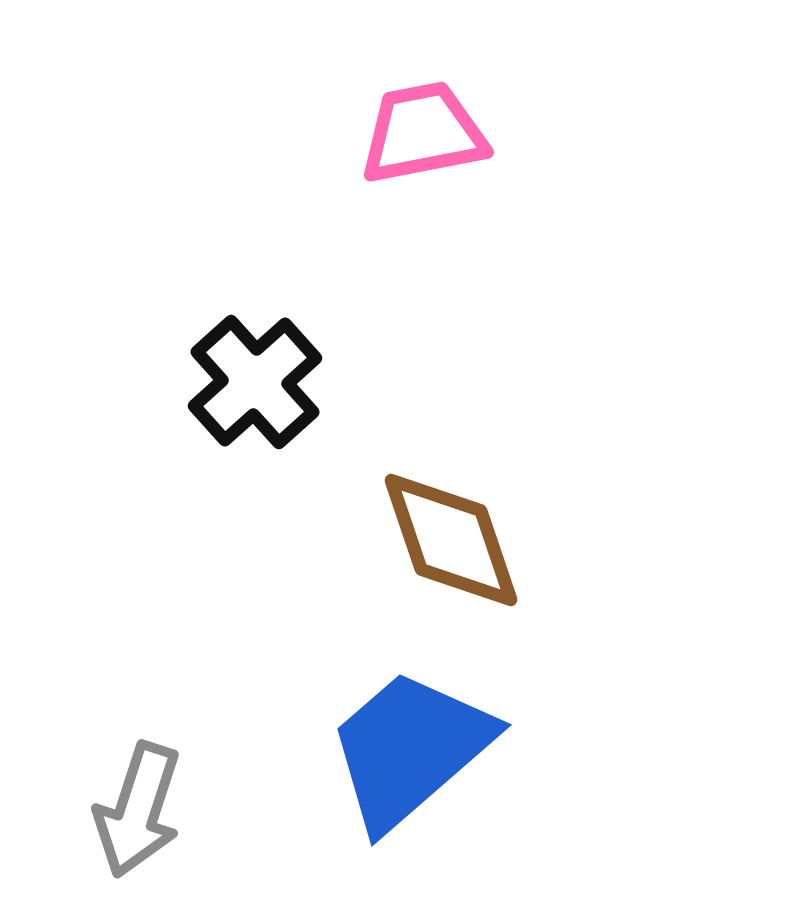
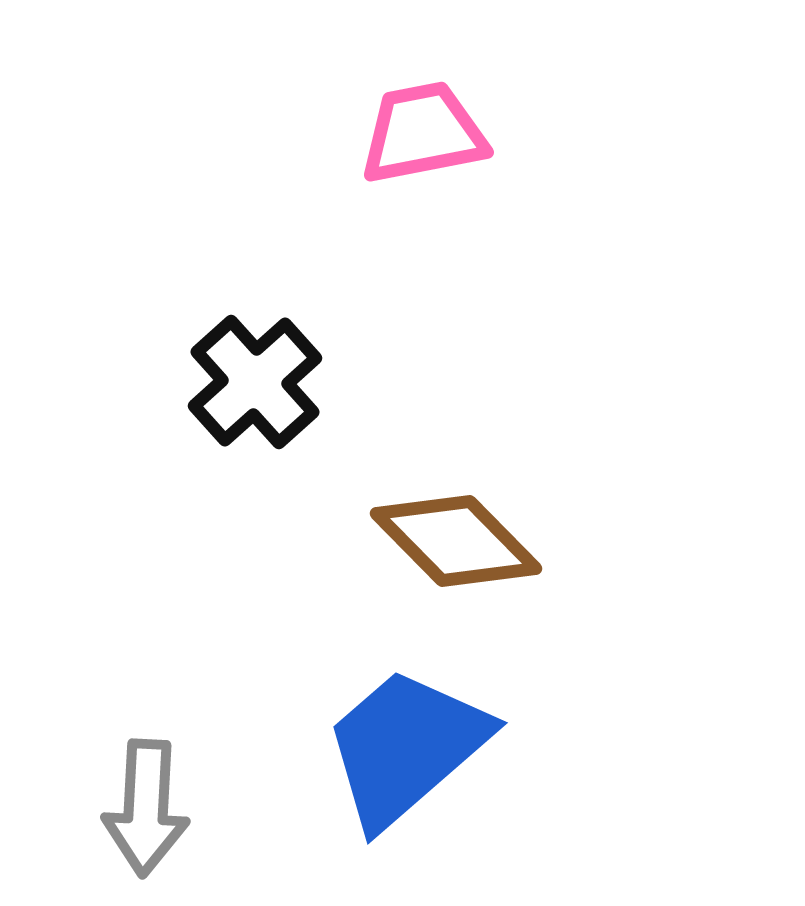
brown diamond: moved 5 px right, 1 px down; rotated 26 degrees counterclockwise
blue trapezoid: moved 4 px left, 2 px up
gray arrow: moved 8 px right, 2 px up; rotated 15 degrees counterclockwise
